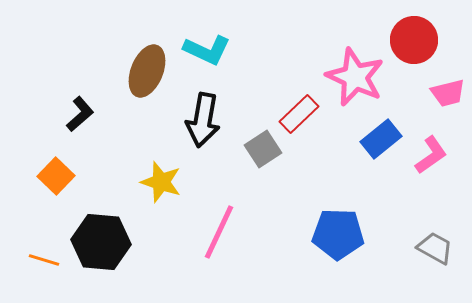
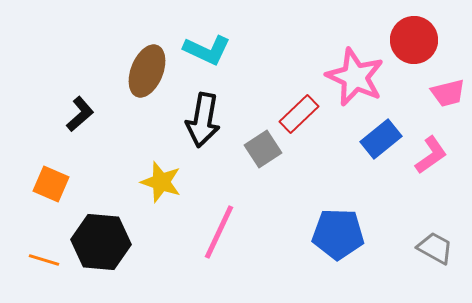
orange square: moved 5 px left, 8 px down; rotated 21 degrees counterclockwise
